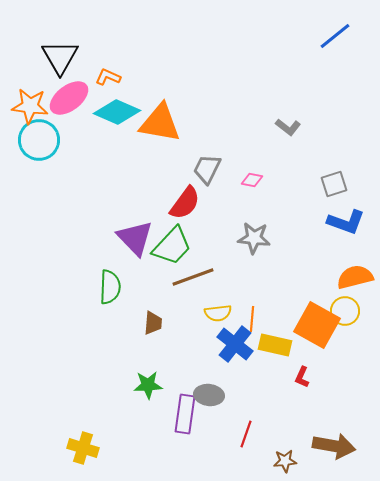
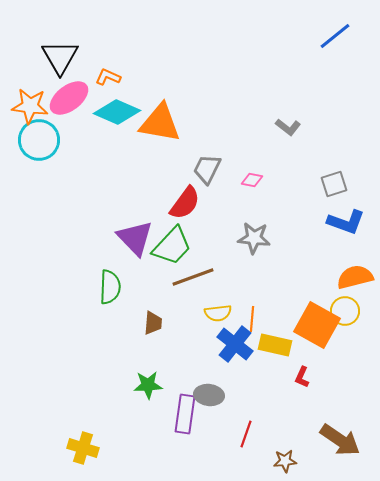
brown arrow: moved 6 px right, 6 px up; rotated 24 degrees clockwise
